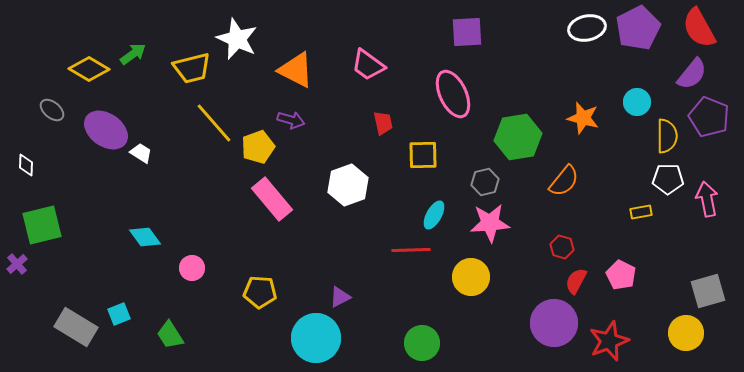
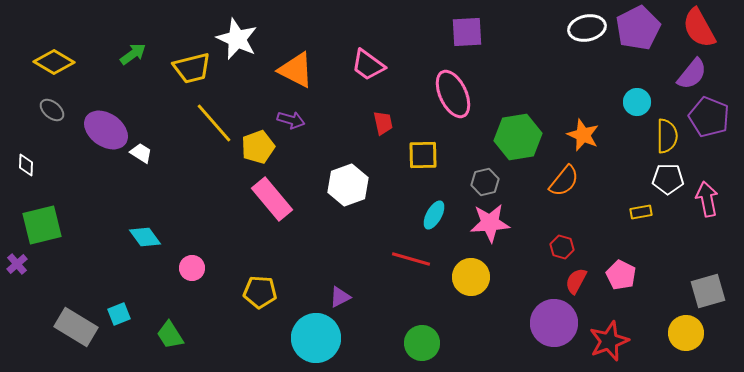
yellow diamond at (89, 69): moved 35 px left, 7 px up
orange star at (583, 118): moved 17 px down; rotated 8 degrees clockwise
red line at (411, 250): moved 9 px down; rotated 18 degrees clockwise
